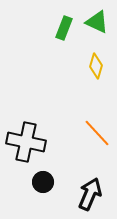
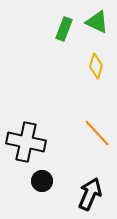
green rectangle: moved 1 px down
black circle: moved 1 px left, 1 px up
